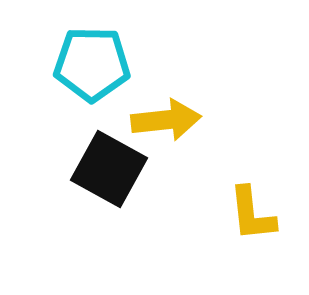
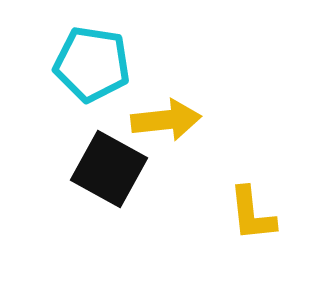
cyan pentagon: rotated 8 degrees clockwise
